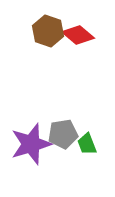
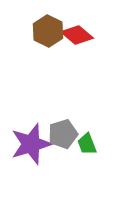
brown hexagon: rotated 8 degrees clockwise
red diamond: moved 1 px left
gray pentagon: rotated 8 degrees counterclockwise
